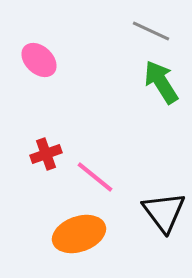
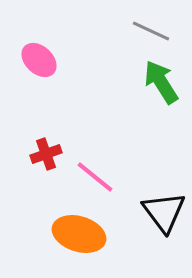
orange ellipse: rotated 36 degrees clockwise
